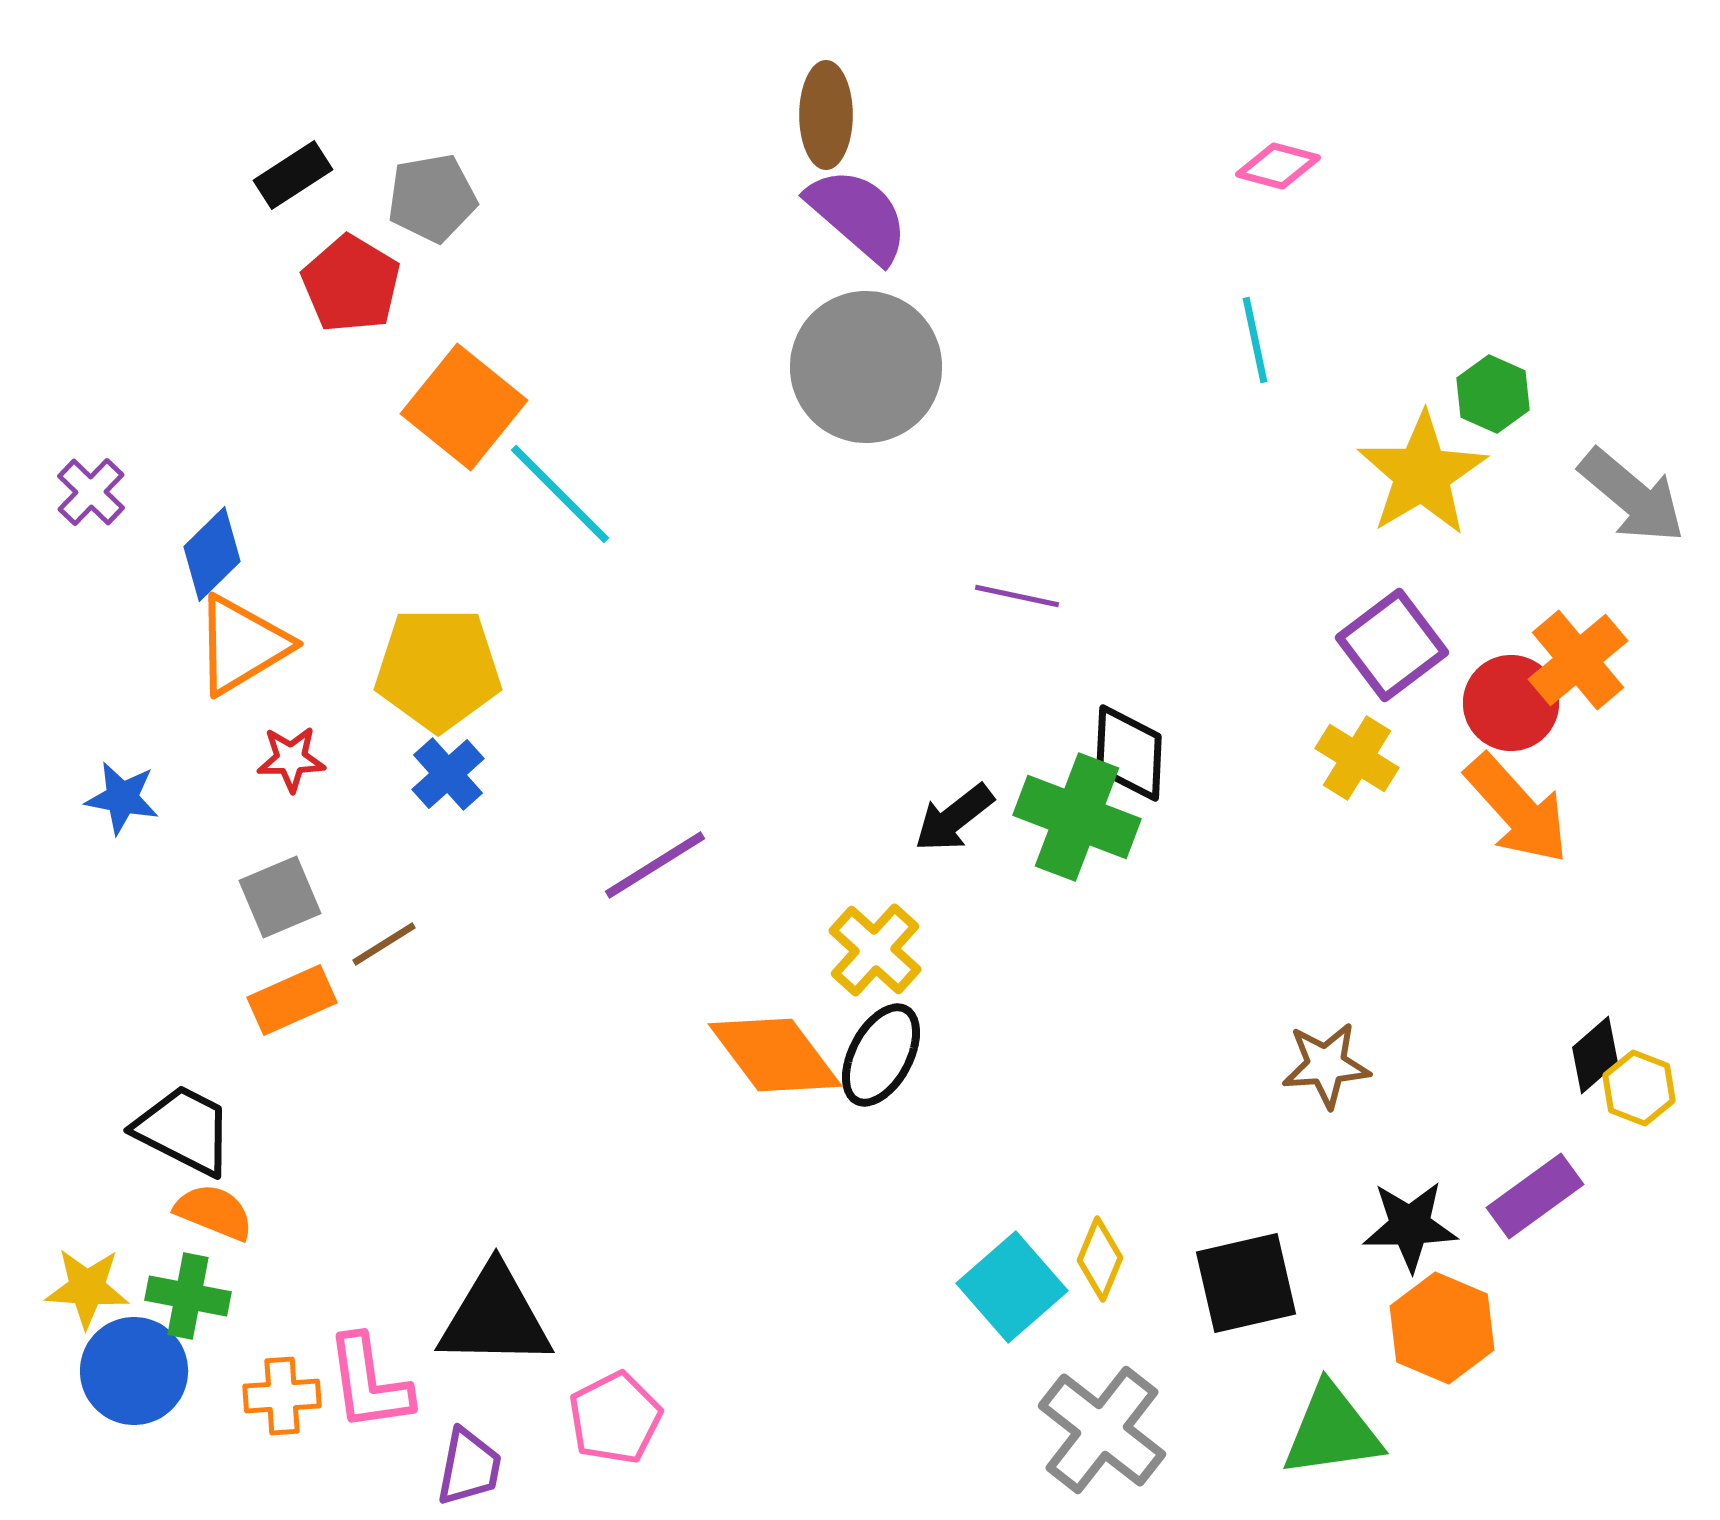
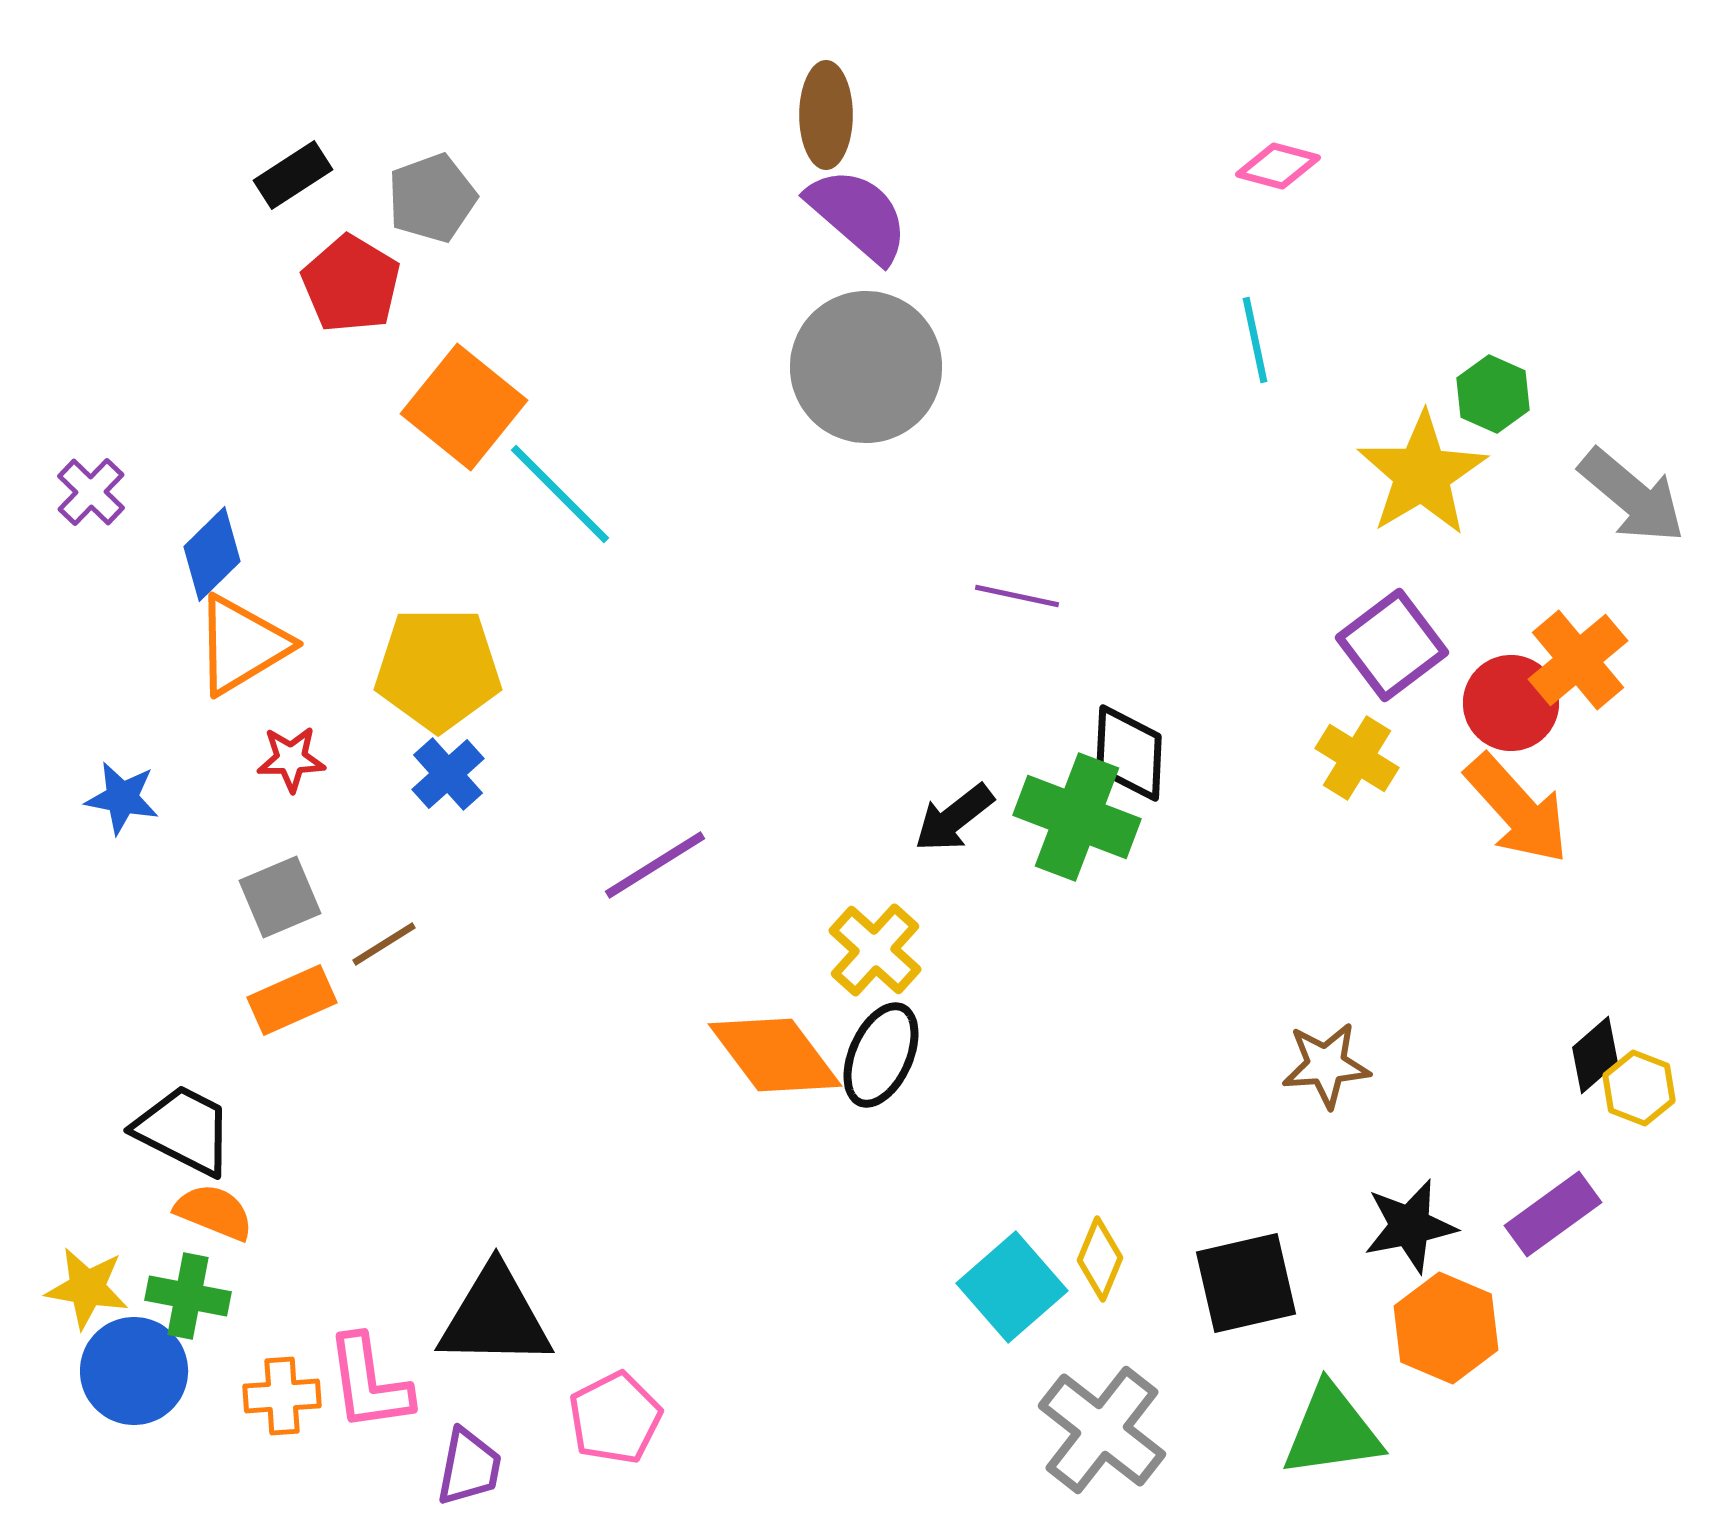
gray pentagon at (432, 198): rotated 10 degrees counterclockwise
black ellipse at (881, 1055): rotated 4 degrees counterclockwise
purple rectangle at (1535, 1196): moved 18 px right, 18 px down
black star at (1410, 1226): rotated 10 degrees counterclockwise
yellow star at (87, 1288): rotated 6 degrees clockwise
orange hexagon at (1442, 1328): moved 4 px right
